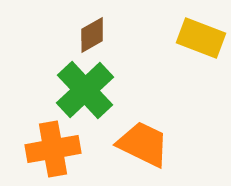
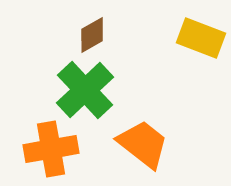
orange trapezoid: rotated 12 degrees clockwise
orange cross: moved 2 px left
